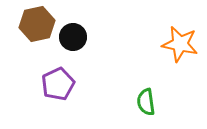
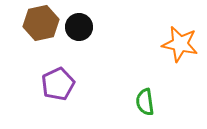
brown hexagon: moved 4 px right, 1 px up
black circle: moved 6 px right, 10 px up
green semicircle: moved 1 px left
